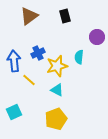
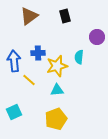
blue cross: rotated 24 degrees clockwise
cyan triangle: rotated 32 degrees counterclockwise
